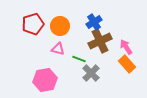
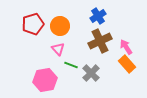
blue cross: moved 4 px right, 6 px up
pink triangle: rotated 32 degrees clockwise
green line: moved 8 px left, 6 px down
